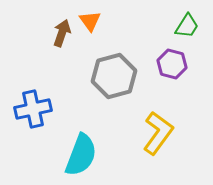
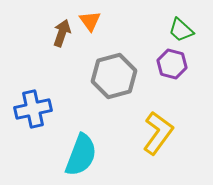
green trapezoid: moved 6 px left, 4 px down; rotated 100 degrees clockwise
